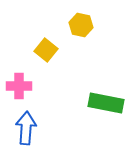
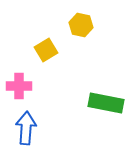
yellow square: rotated 20 degrees clockwise
